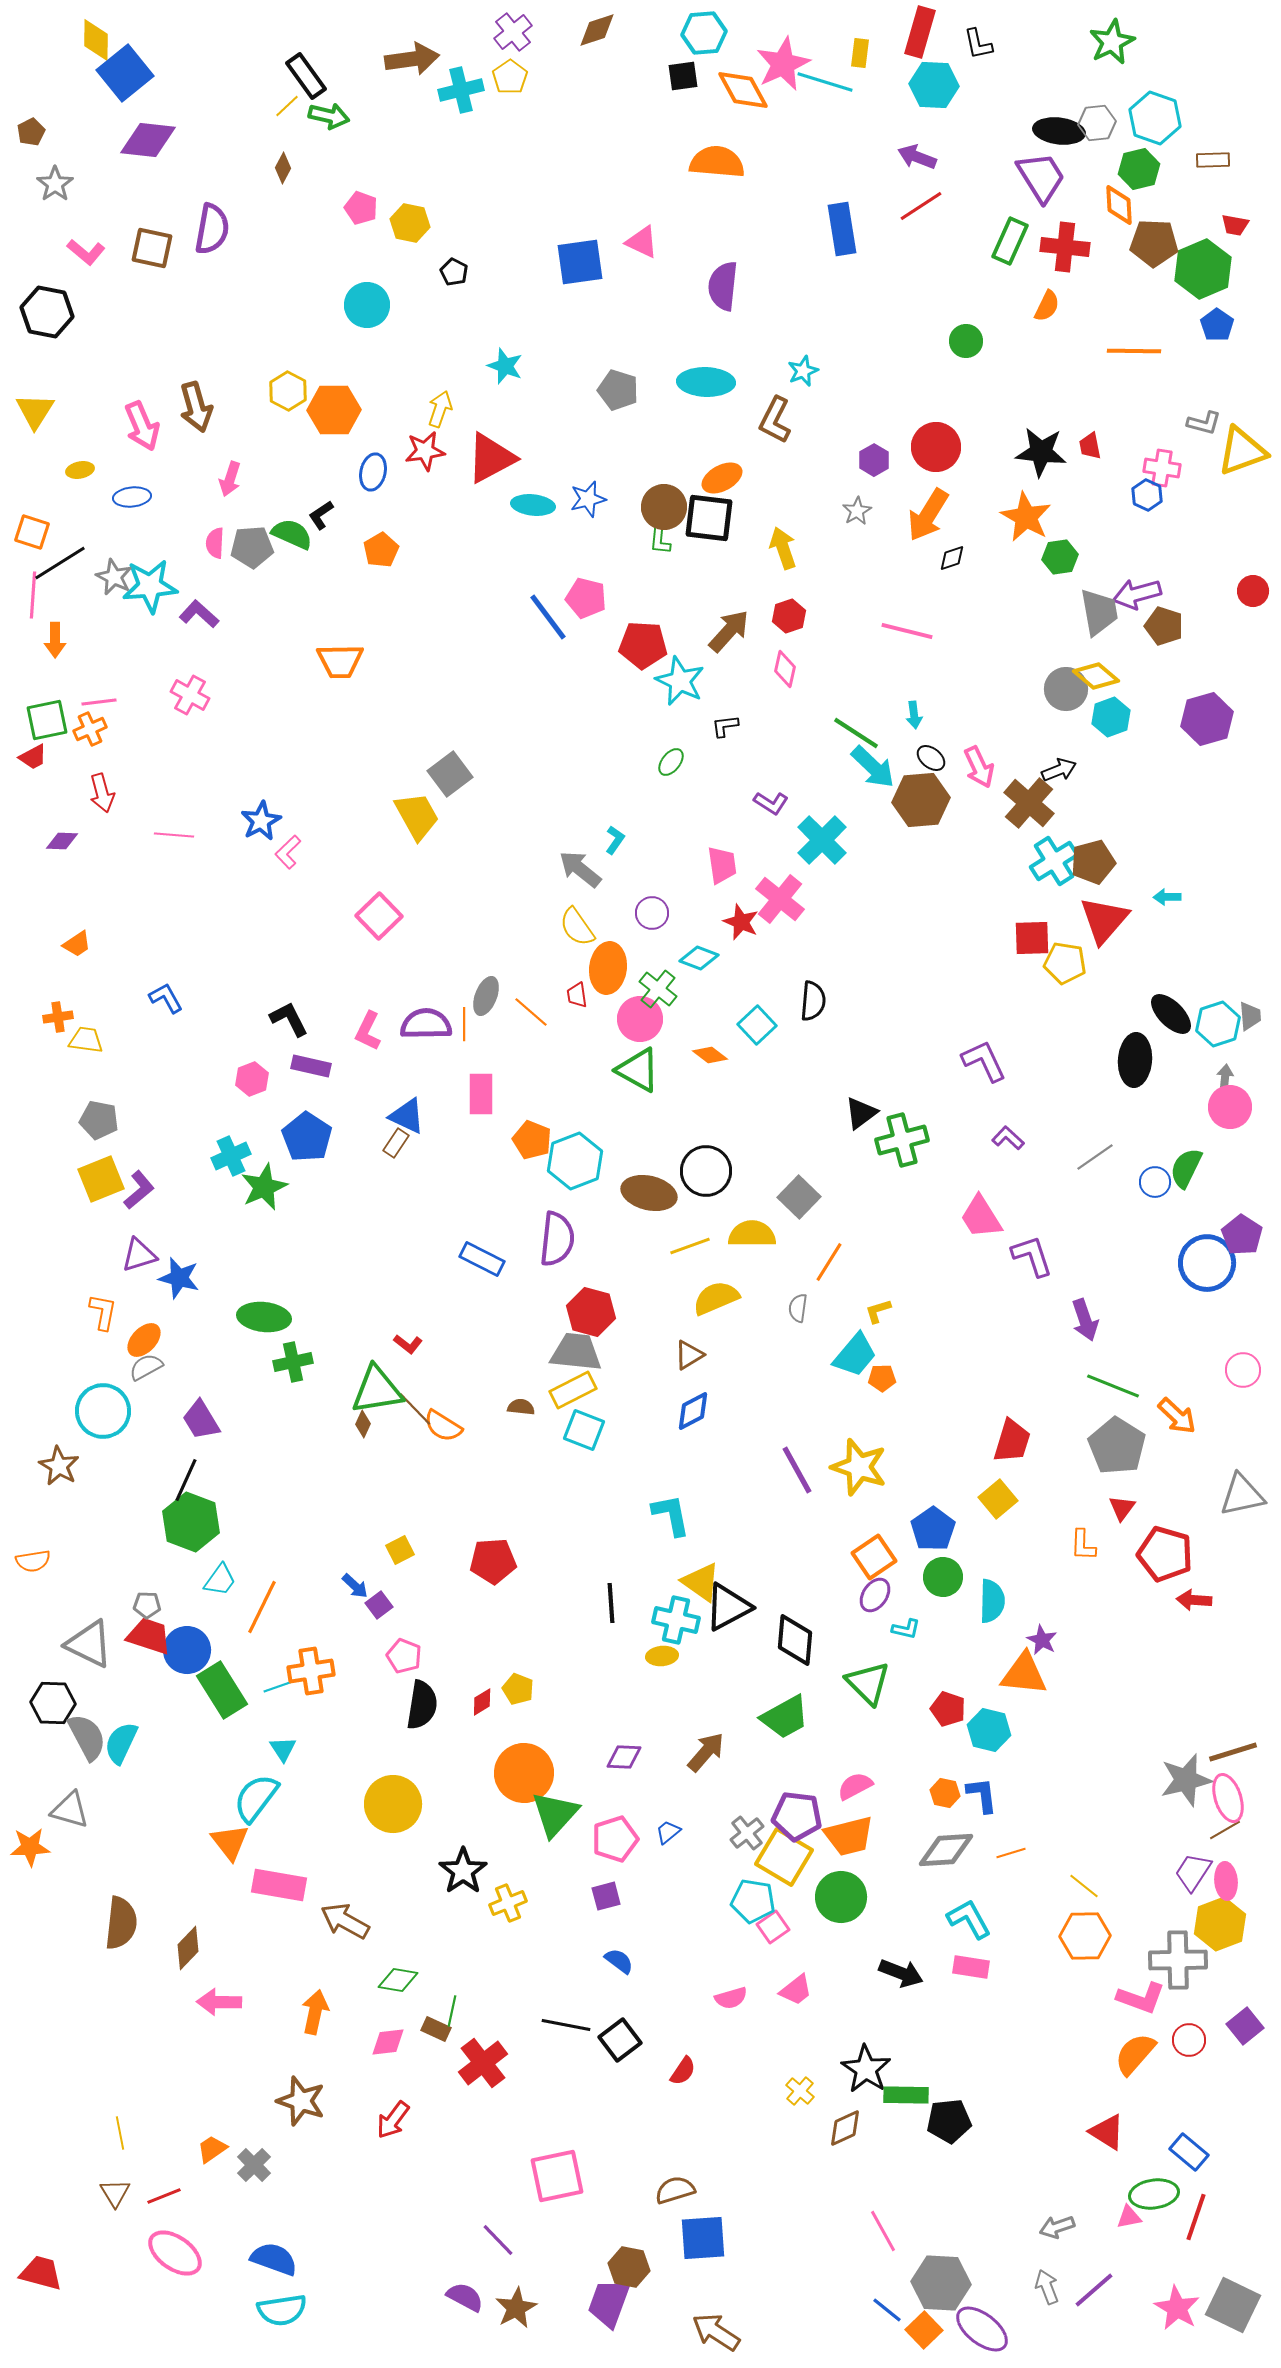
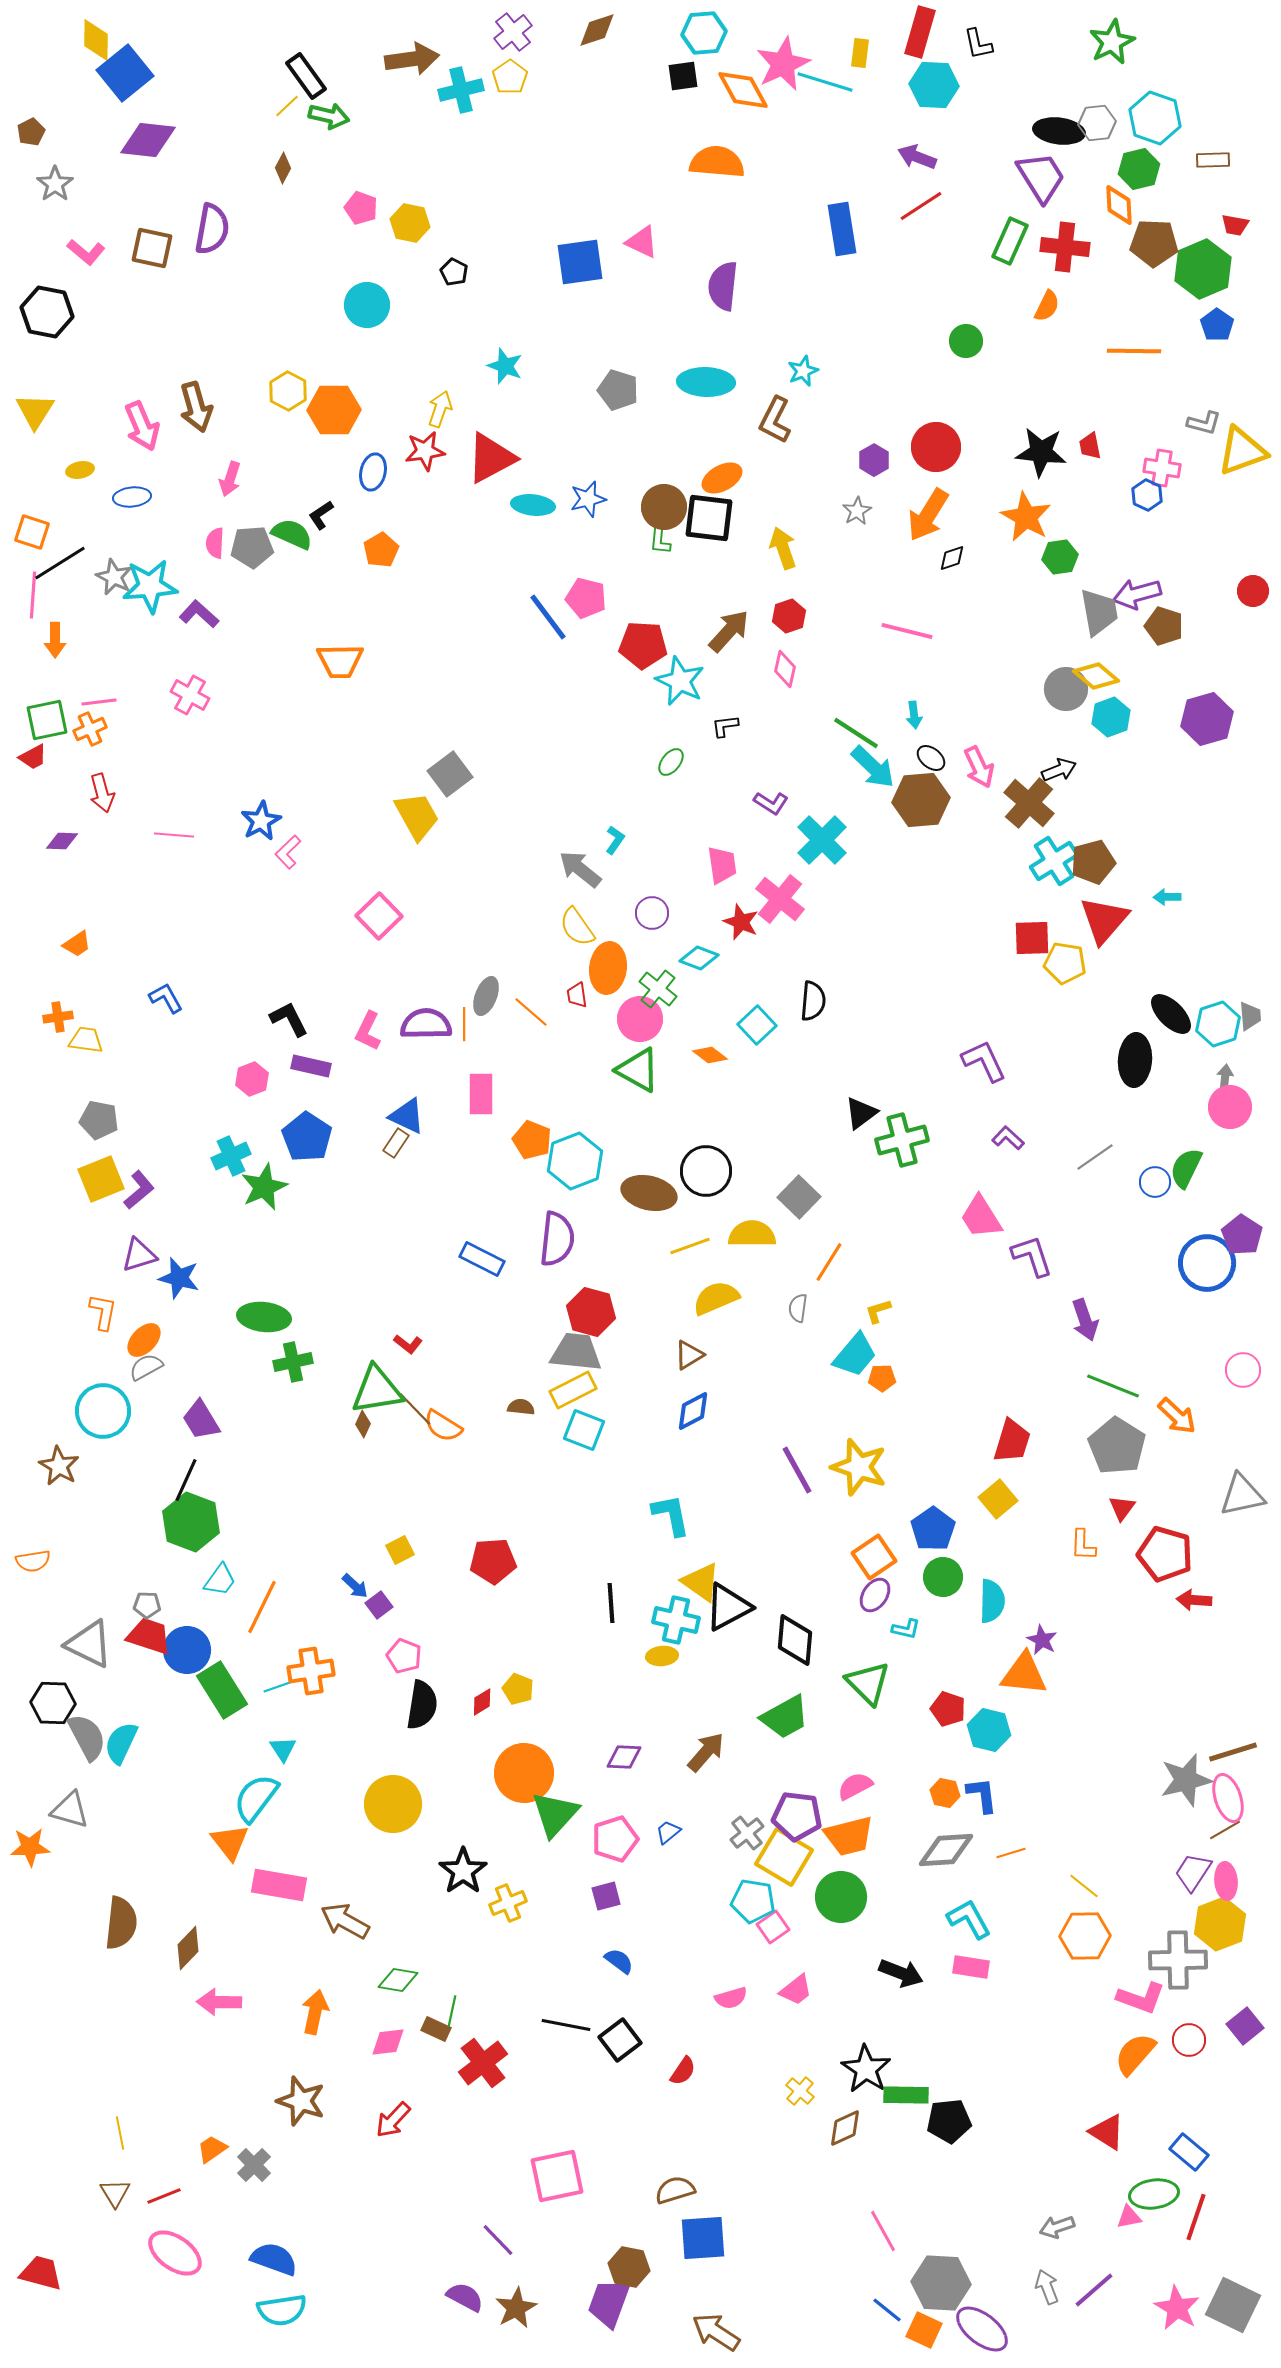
red arrow at (393, 2120): rotated 6 degrees clockwise
orange square at (924, 2330): rotated 21 degrees counterclockwise
